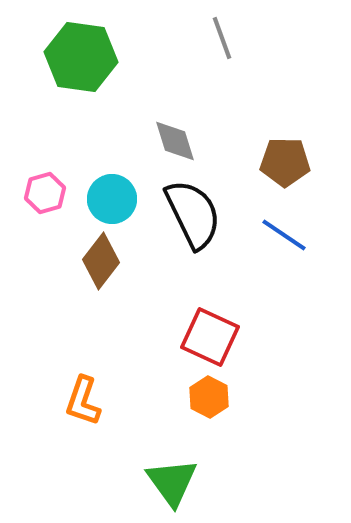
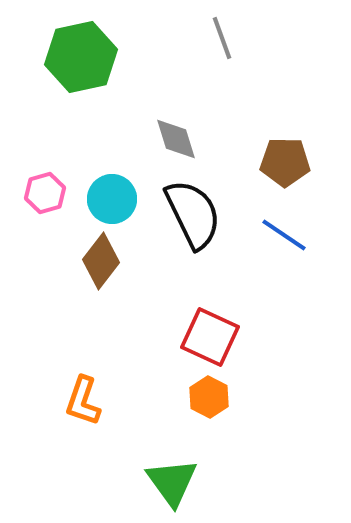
green hexagon: rotated 20 degrees counterclockwise
gray diamond: moved 1 px right, 2 px up
